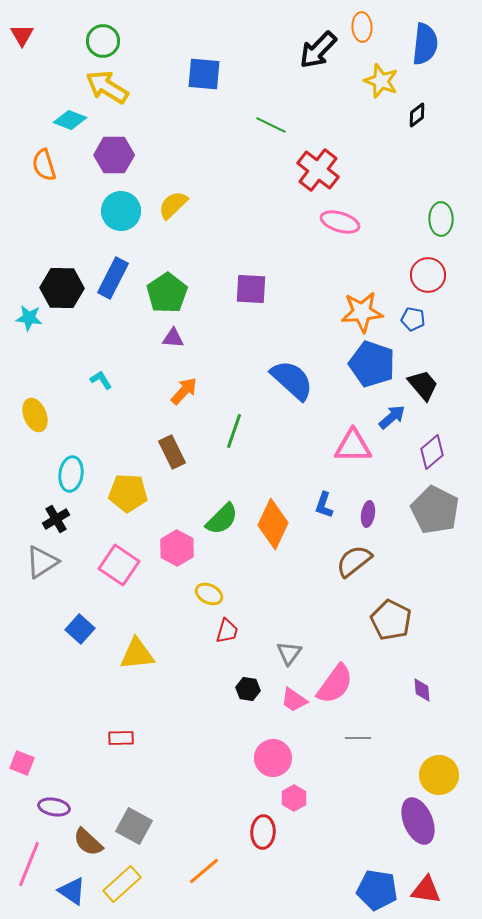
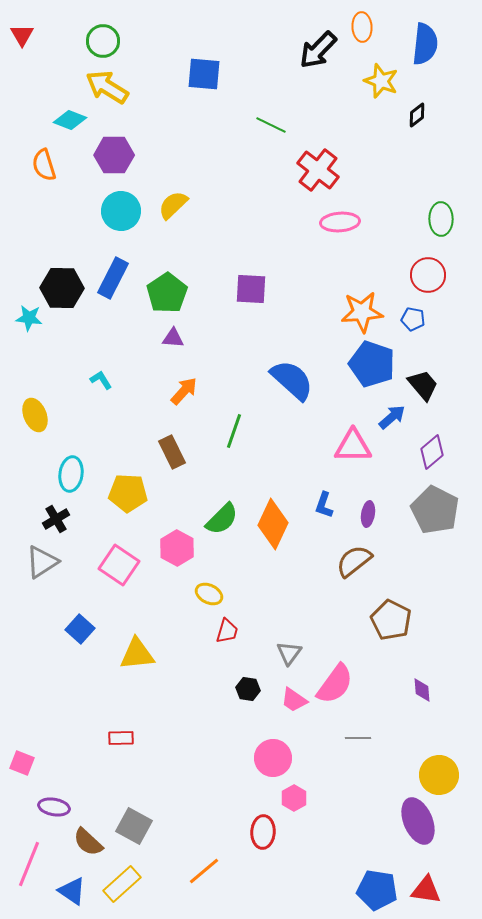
pink ellipse at (340, 222): rotated 21 degrees counterclockwise
